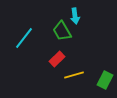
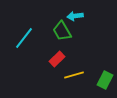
cyan arrow: rotated 91 degrees clockwise
